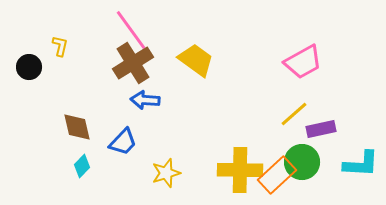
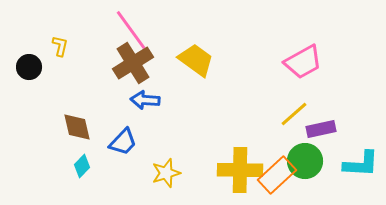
green circle: moved 3 px right, 1 px up
